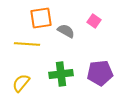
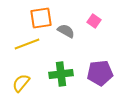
yellow line: rotated 25 degrees counterclockwise
